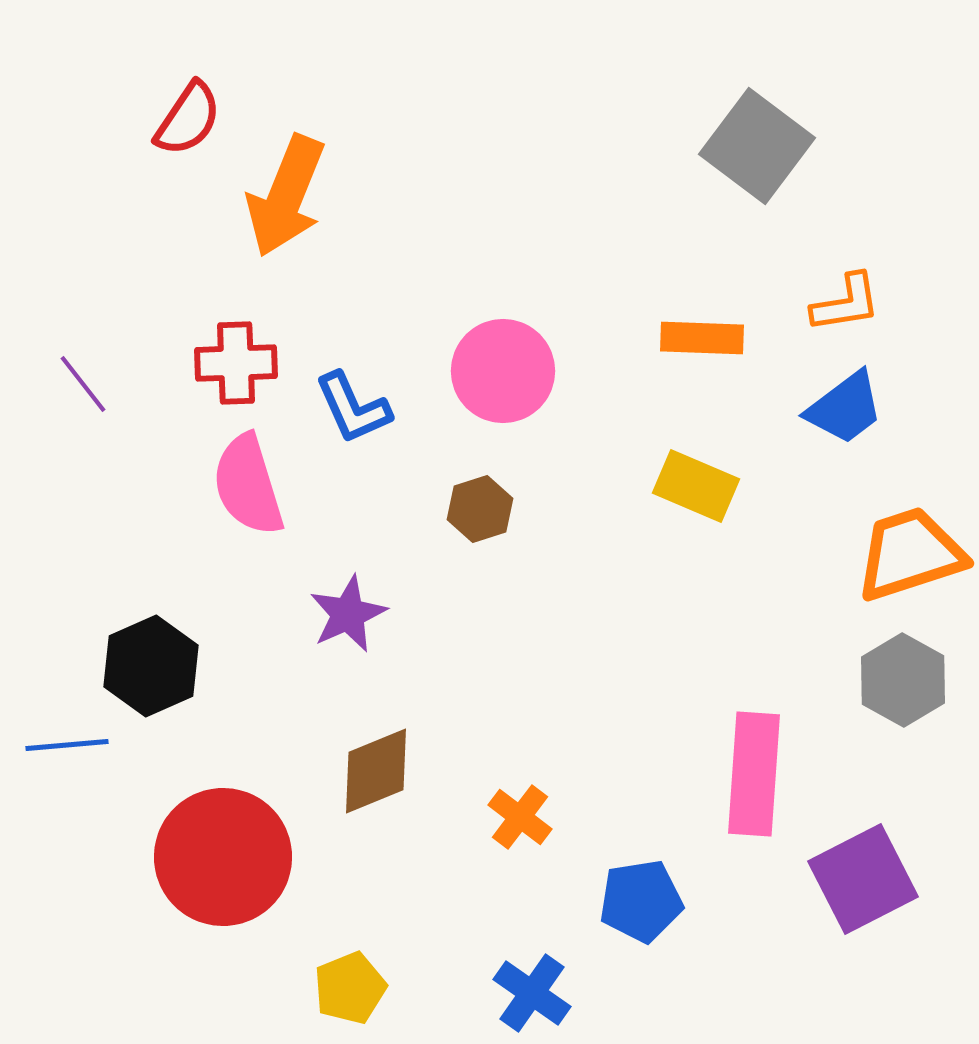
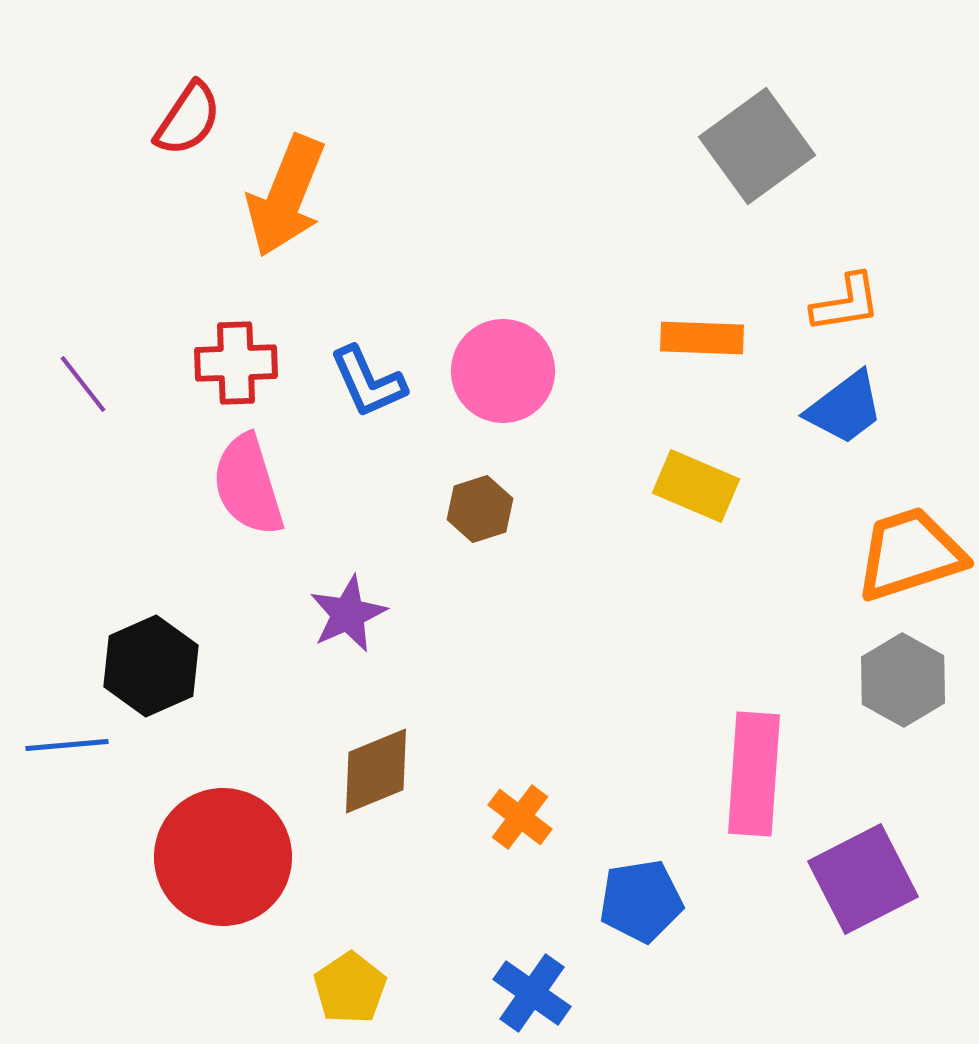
gray square: rotated 17 degrees clockwise
blue L-shape: moved 15 px right, 26 px up
yellow pentagon: rotated 12 degrees counterclockwise
